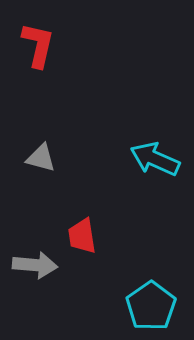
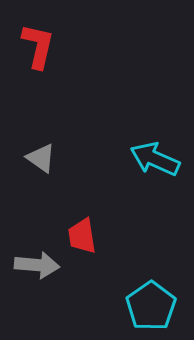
red L-shape: moved 1 px down
gray triangle: rotated 20 degrees clockwise
gray arrow: moved 2 px right
